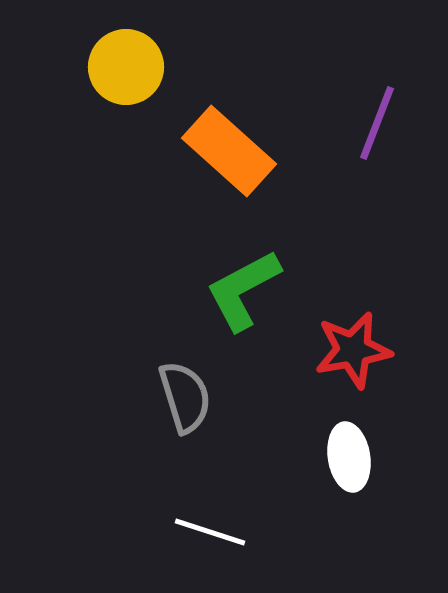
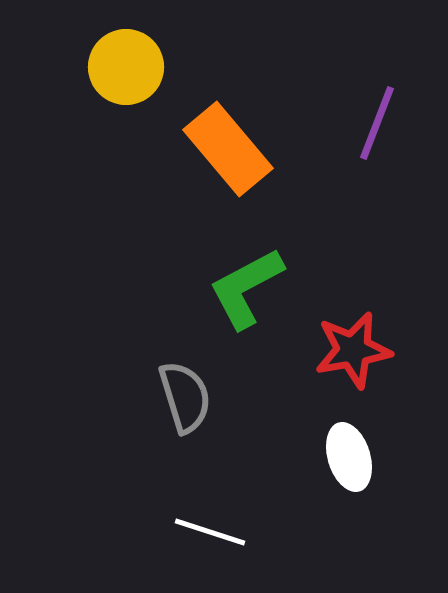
orange rectangle: moved 1 px left, 2 px up; rotated 8 degrees clockwise
green L-shape: moved 3 px right, 2 px up
white ellipse: rotated 8 degrees counterclockwise
